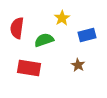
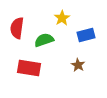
blue rectangle: moved 1 px left
